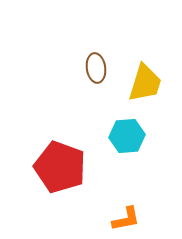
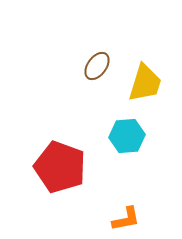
brown ellipse: moved 1 px right, 2 px up; rotated 44 degrees clockwise
